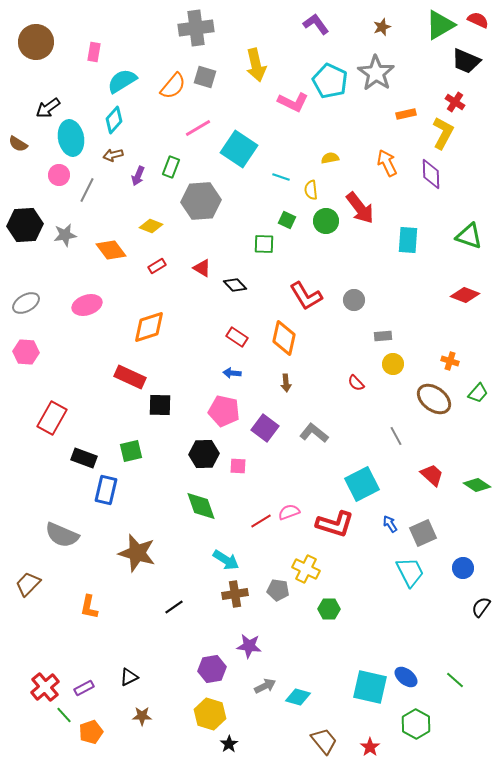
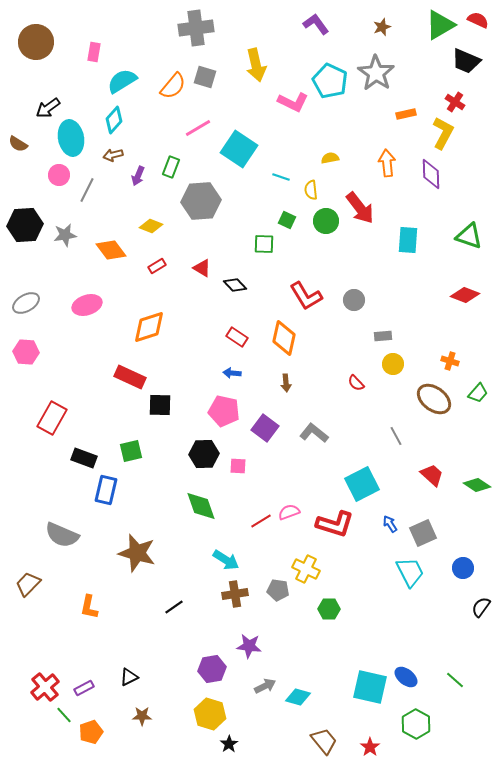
orange arrow at (387, 163): rotated 20 degrees clockwise
